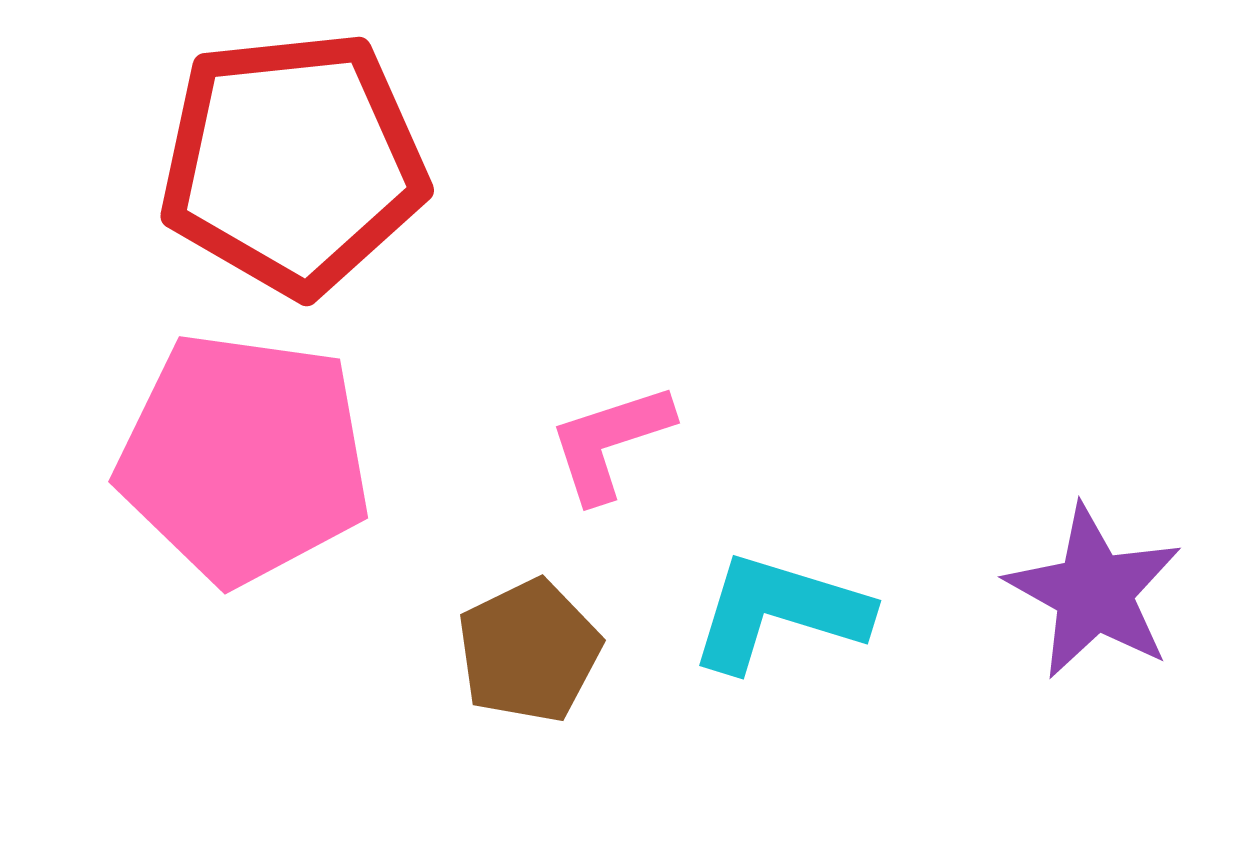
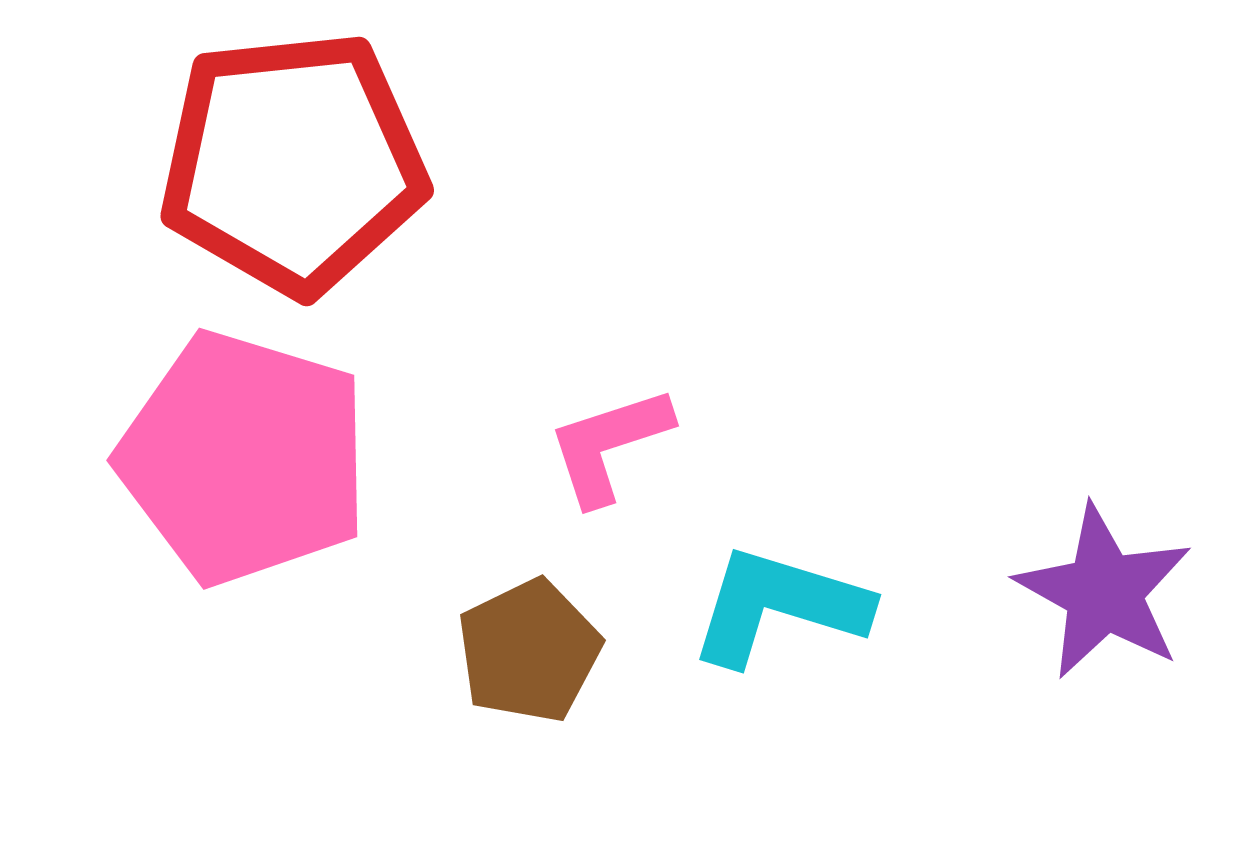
pink L-shape: moved 1 px left, 3 px down
pink pentagon: rotated 9 degrees clockwise
purple star: moved 10 px right
cyan L-shape: moved 6 px up
